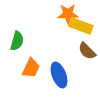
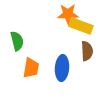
green semicircle: rotated 30 degrees counterclockwise
brown semicircle: rotated 138 degrees counterclockwise
orange trapezoid: rotated 15 degrees counterclockwise
blue ellipse: moved 3 px right, 7 px up; rotated 25 degrees clockwise
